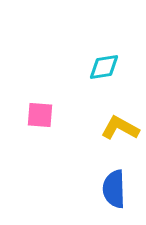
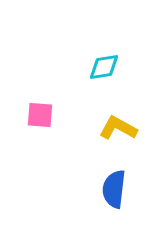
yellow L-shape: moved 2 px left
blue semicircle: rotated 9 degrees clockwise
